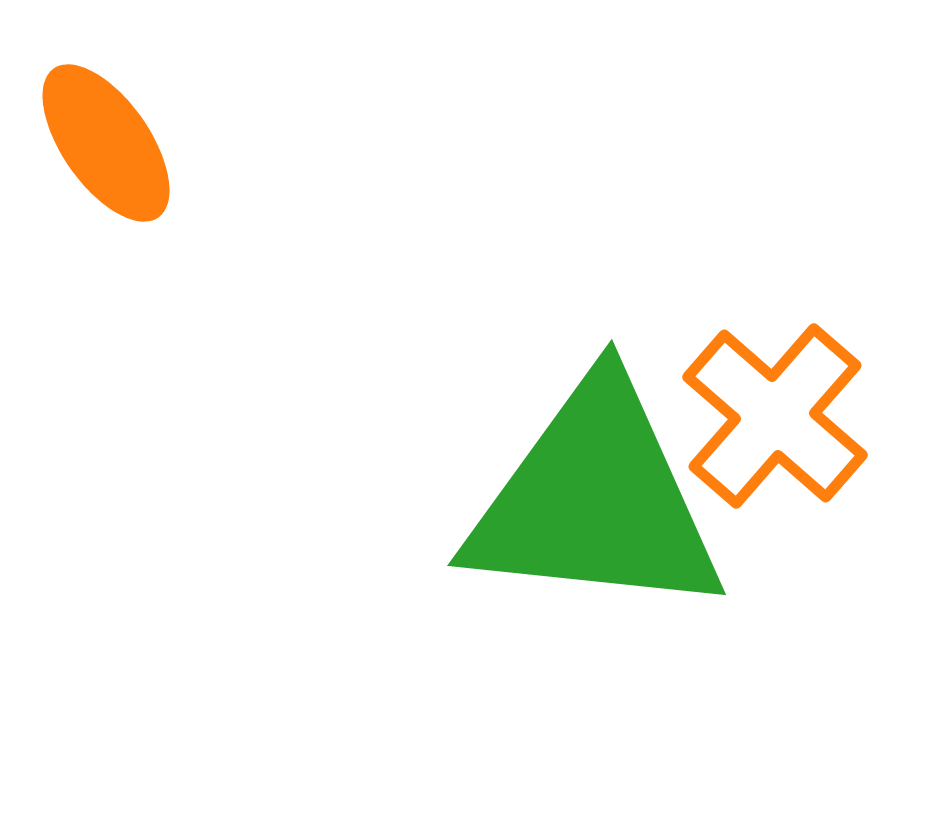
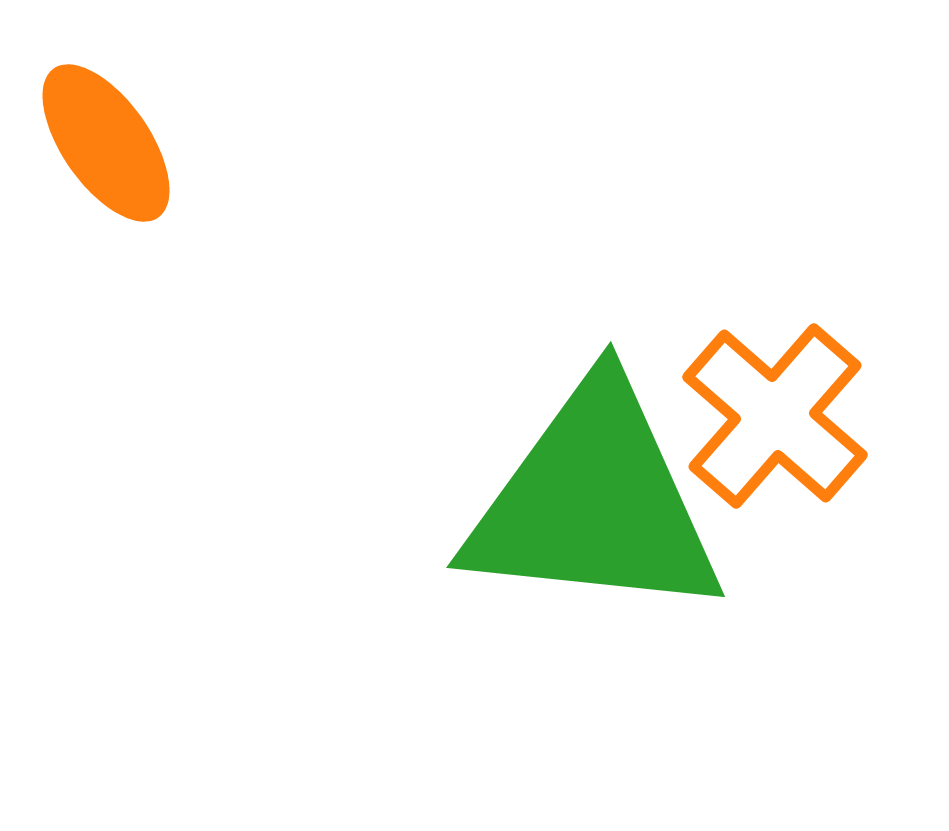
green triangle: moved 1 px left, 2 px down
